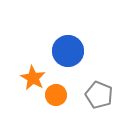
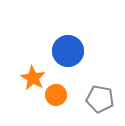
gray pentagon: moved 1 px right, 4 px down; rotated 12 degrees counterclockwise
